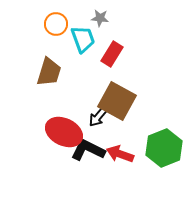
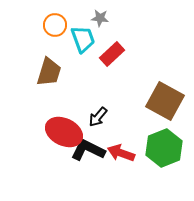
orange circle: moved 1 px left, 1 px down
red rectangle: rotated 15 degrees clockwise
brown square: moved 48 px right
red arrow: moved 1 px right, 1 px up
